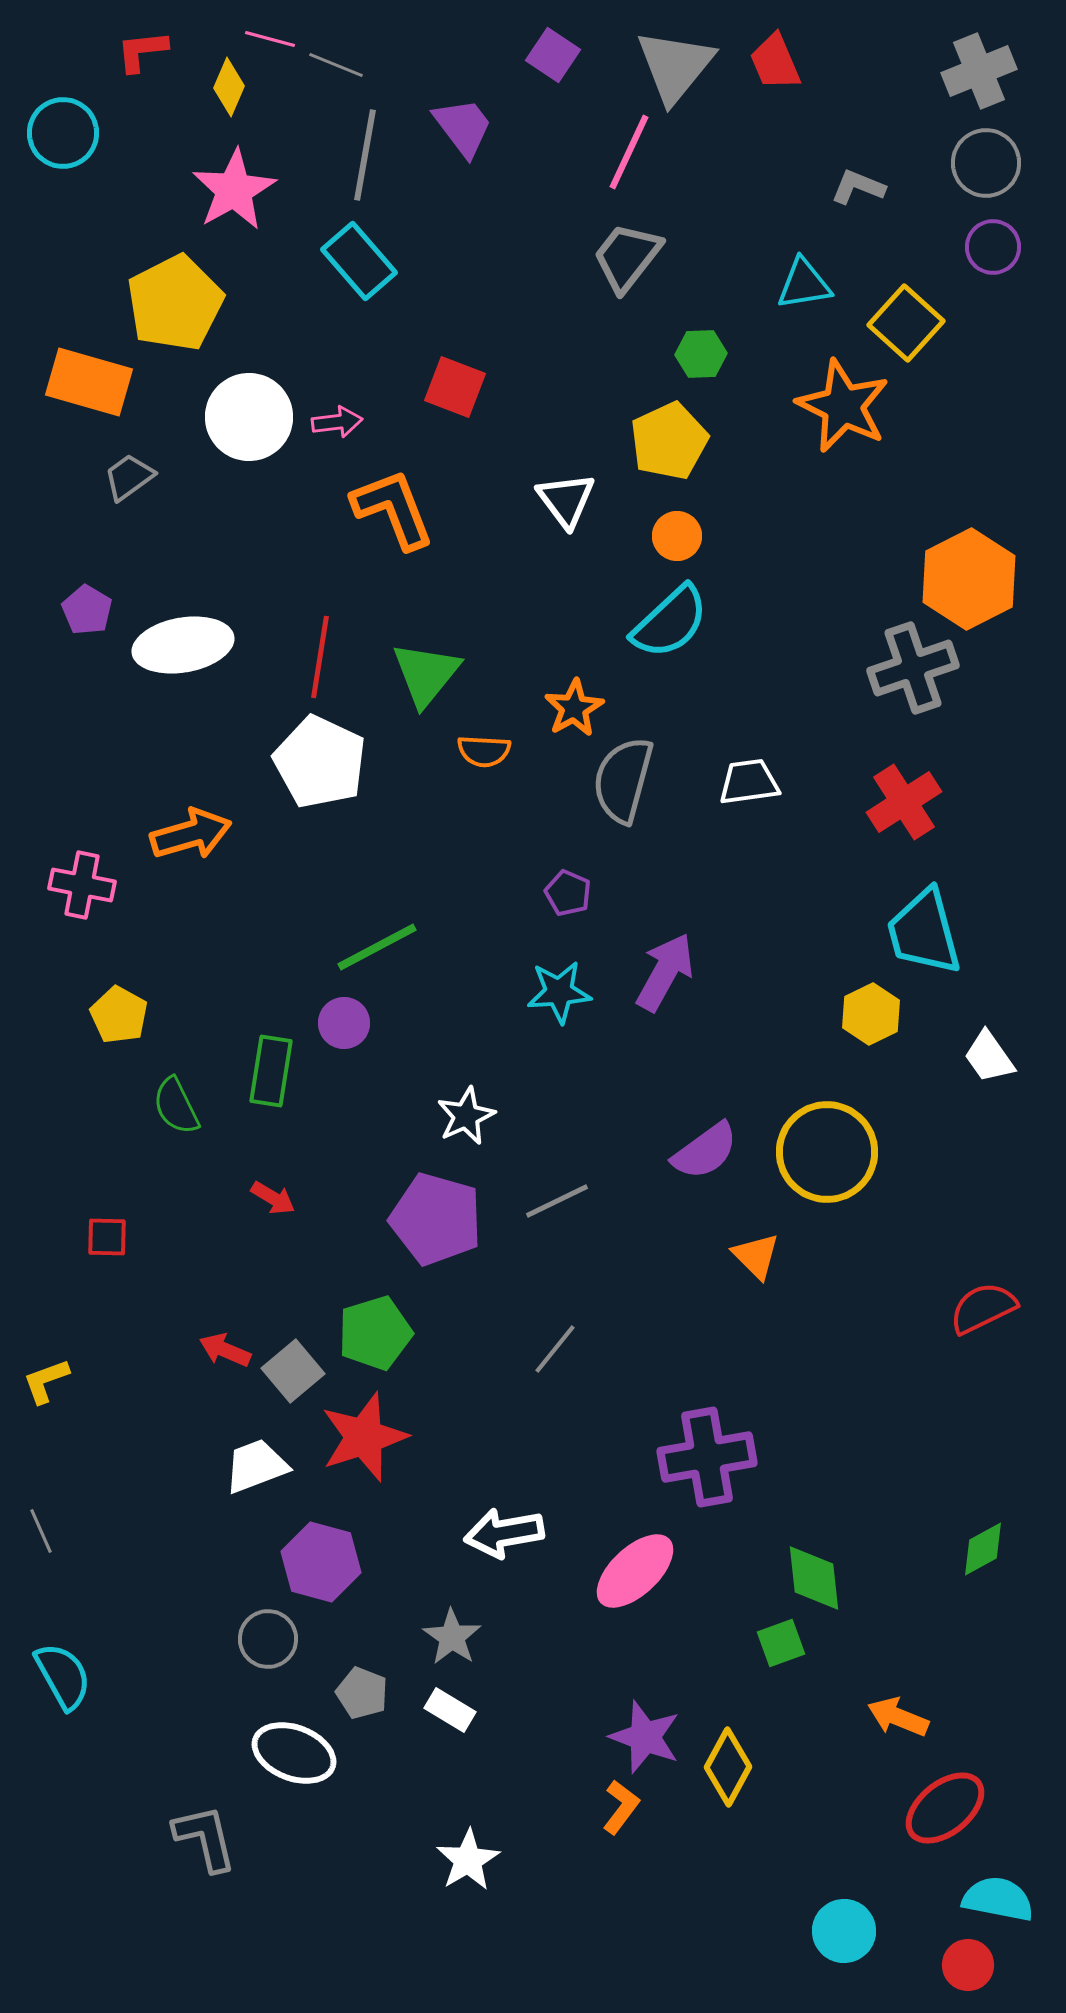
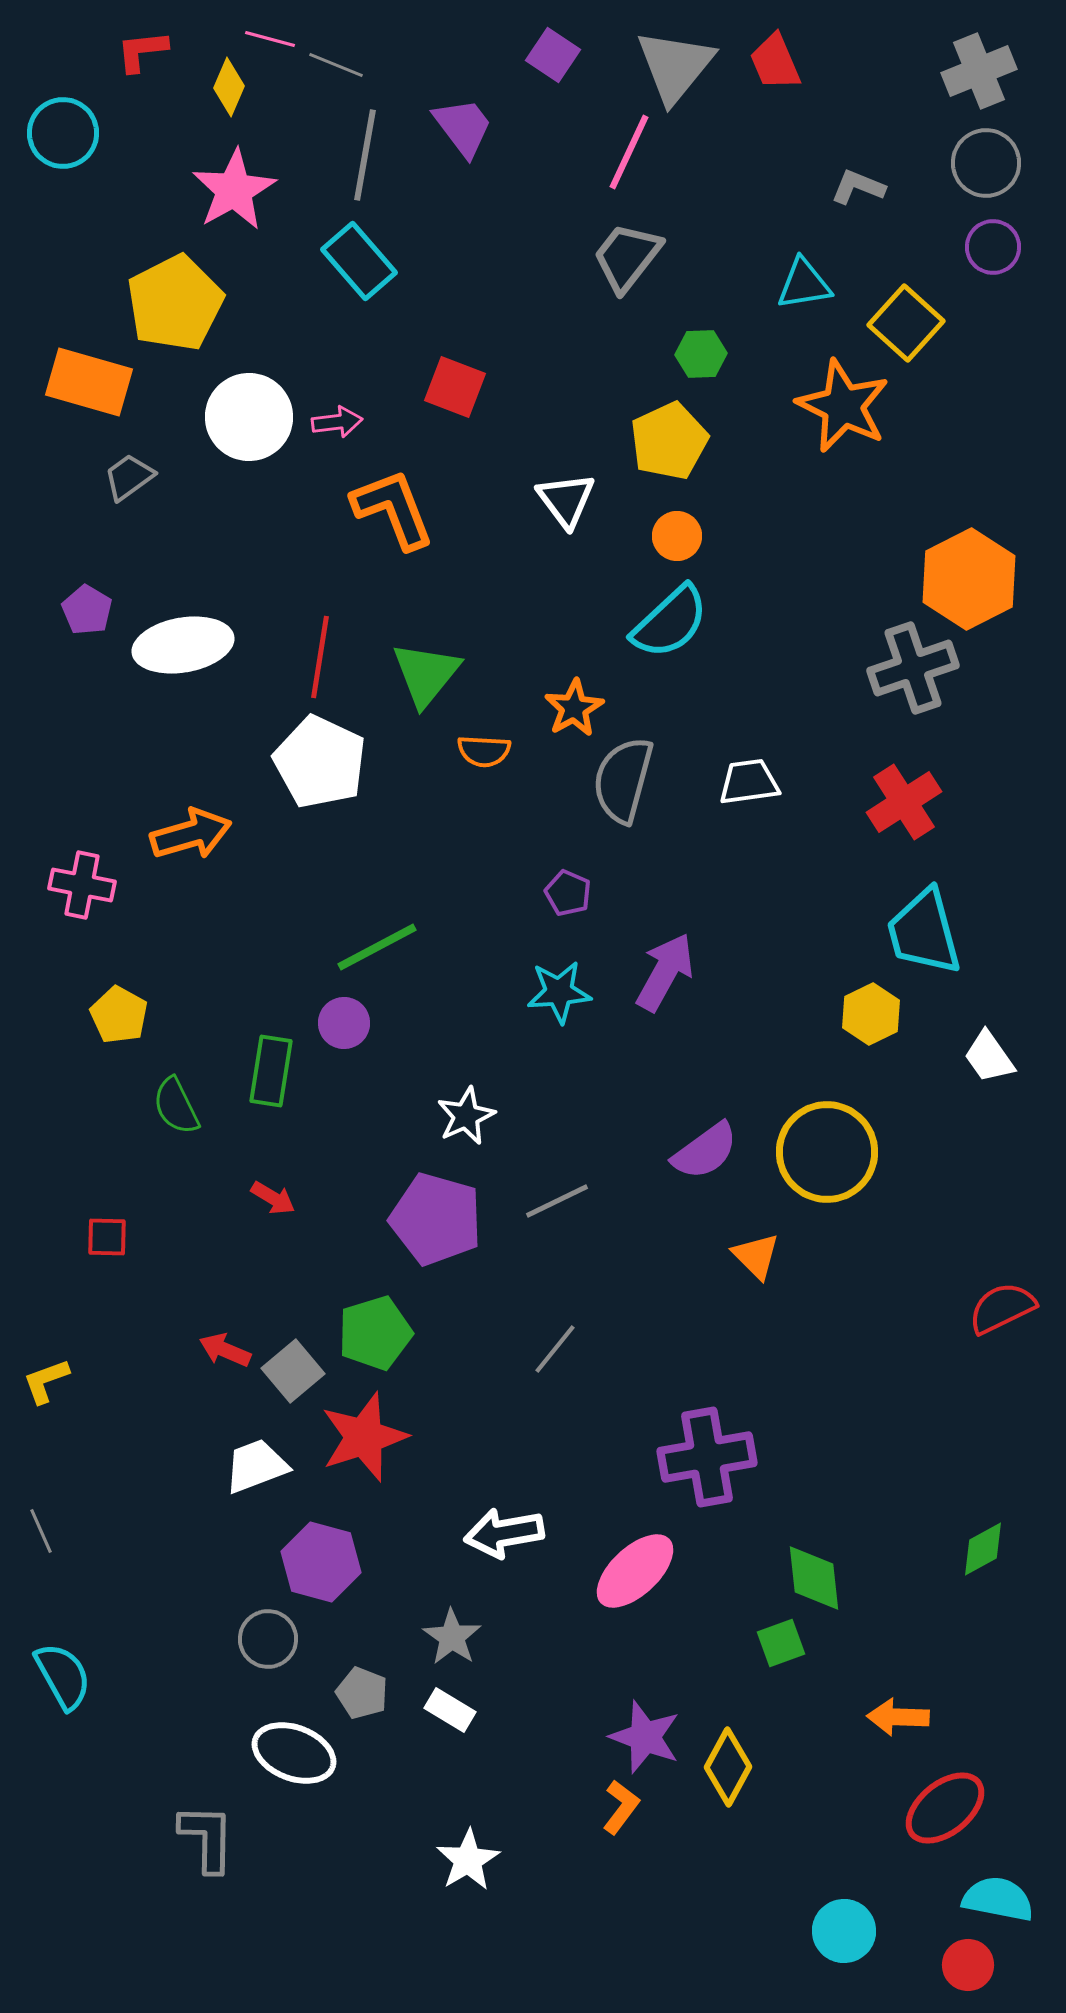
red semicircle at (983, 1308): moved 19 px right
orange arrow at (898, 1717): rotated 20 degrees counterclockwise
gray L-shape at (205, 1838): moved 2 px right; rotated 14 degrees clockwise
